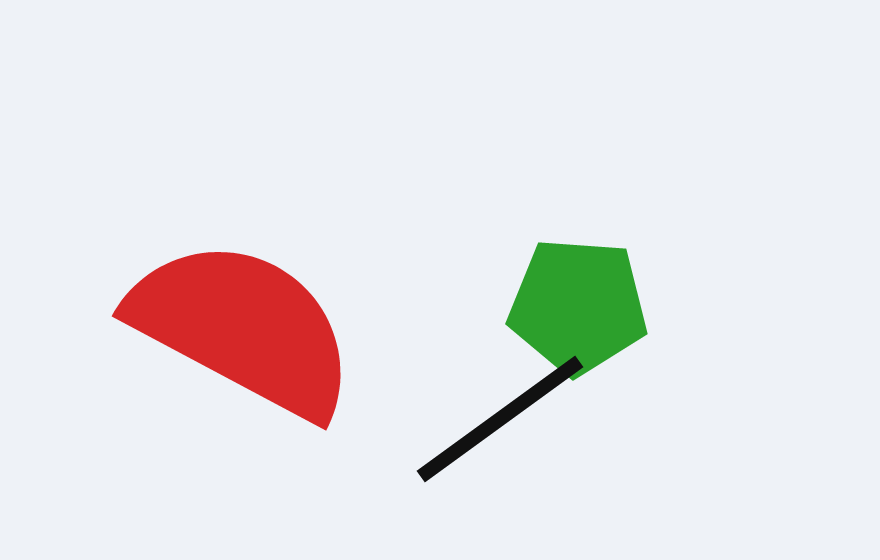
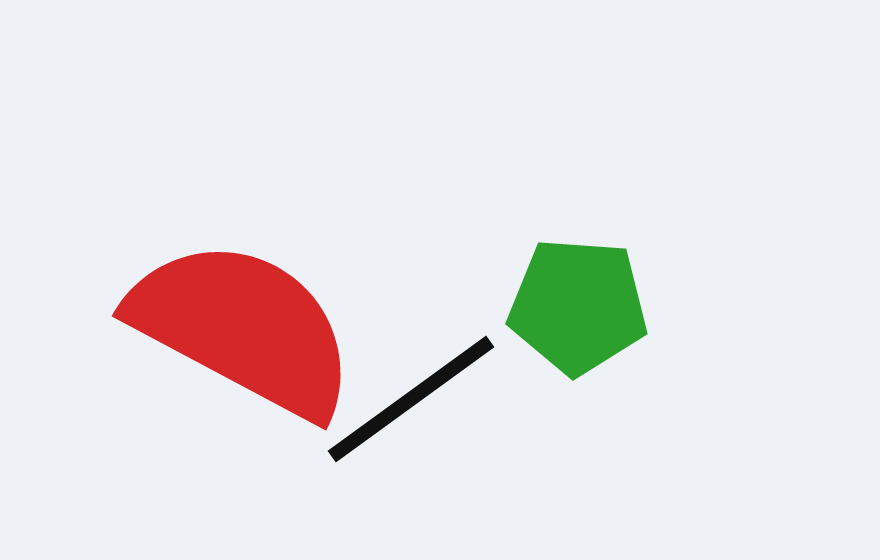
black line: moved 89 px left, 20 px up
